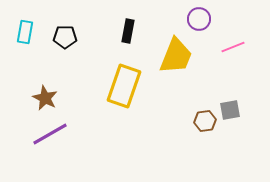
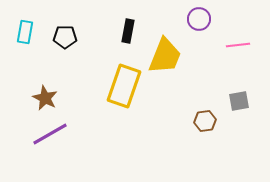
pink line: moved 5 px right, 2 px up; rotated 15 degrees clockwise
yellow trapezoid: moved 11 px left
gray square: moved 9 px right, 9 px up
